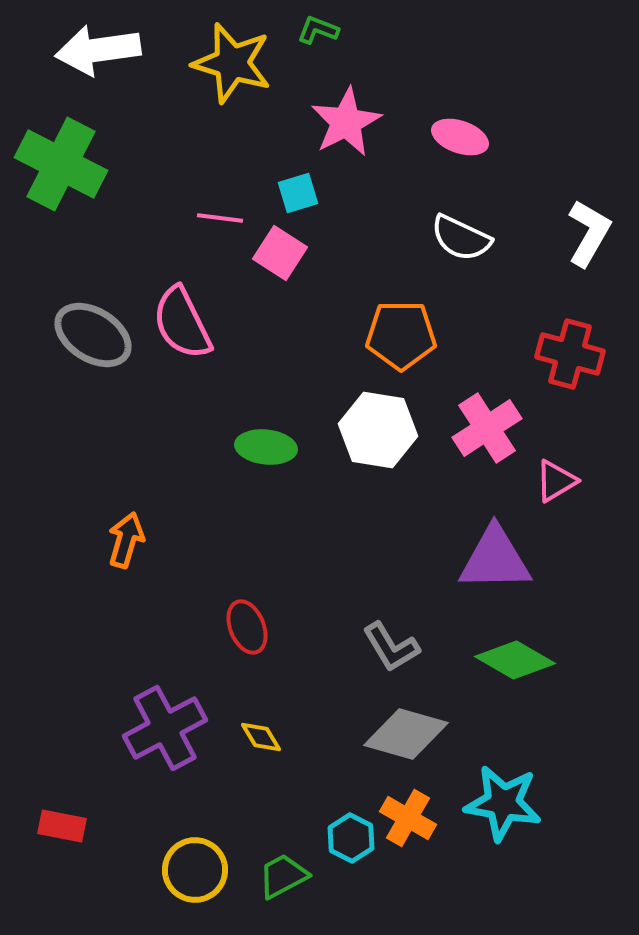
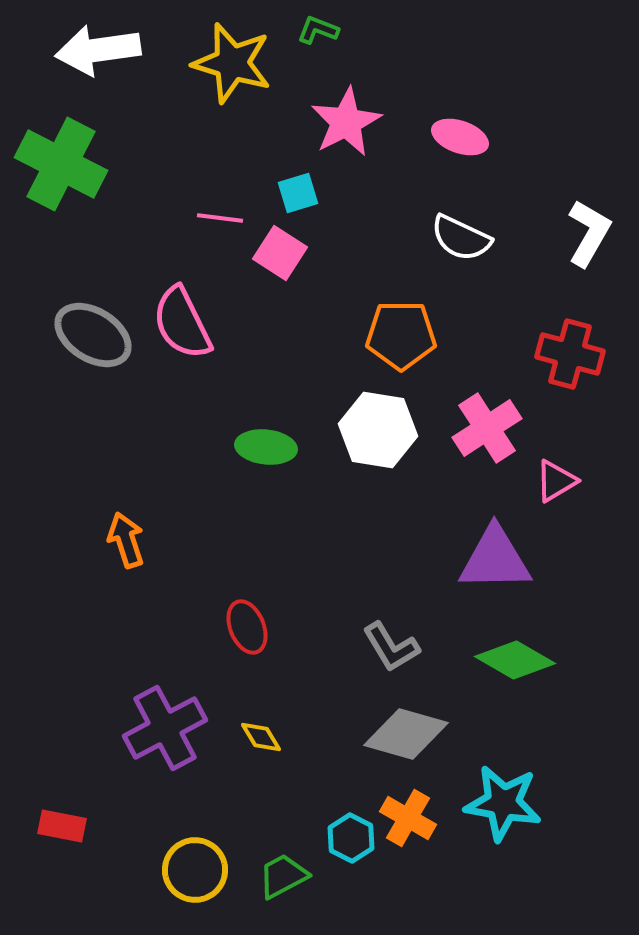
orange arrow: rotated 34 degrees counterclockwise
